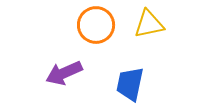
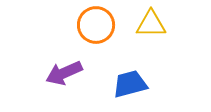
yellow triangle: moved 2 px right; rotated 12 degrees clockwise
blue trapezoid: rotated 63 degrees clockwise
